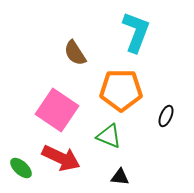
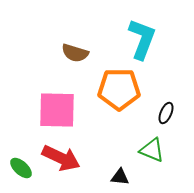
cyan L-shape: moved 6 px right, 7 px down
brown semicircle: rotated 40 degrees counterclockwise
orange pentagon: moved 2 px left, 1 px up
pink square: rotated 33 degrees counterclockwise
black ellipse: moved 3 px up
green triangle: moved 43 px right, 14 px down
